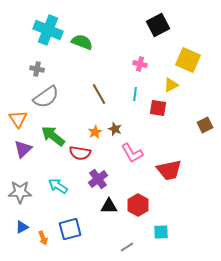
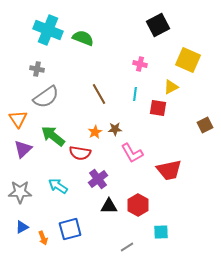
green semicircle: moved 1 px right, 4 px up
yellow triangle: moved 2 px down
brown star: rotated 24 degrees counterclockwise
